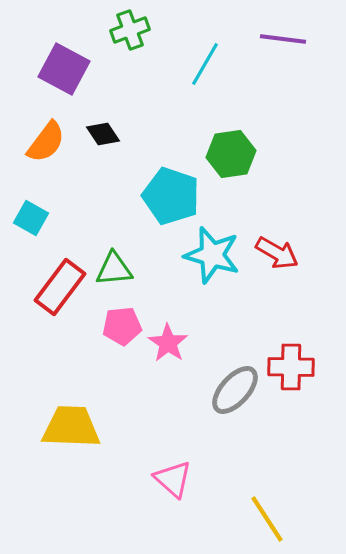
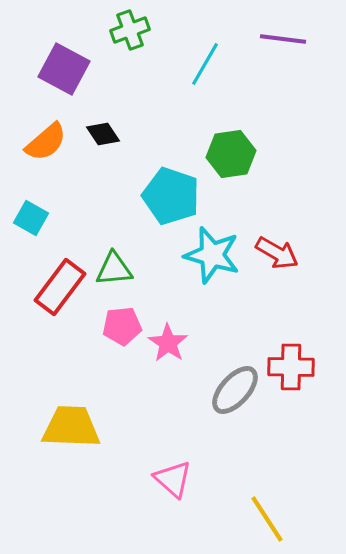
orange semicircle: rotated 12 degrees clockwise
